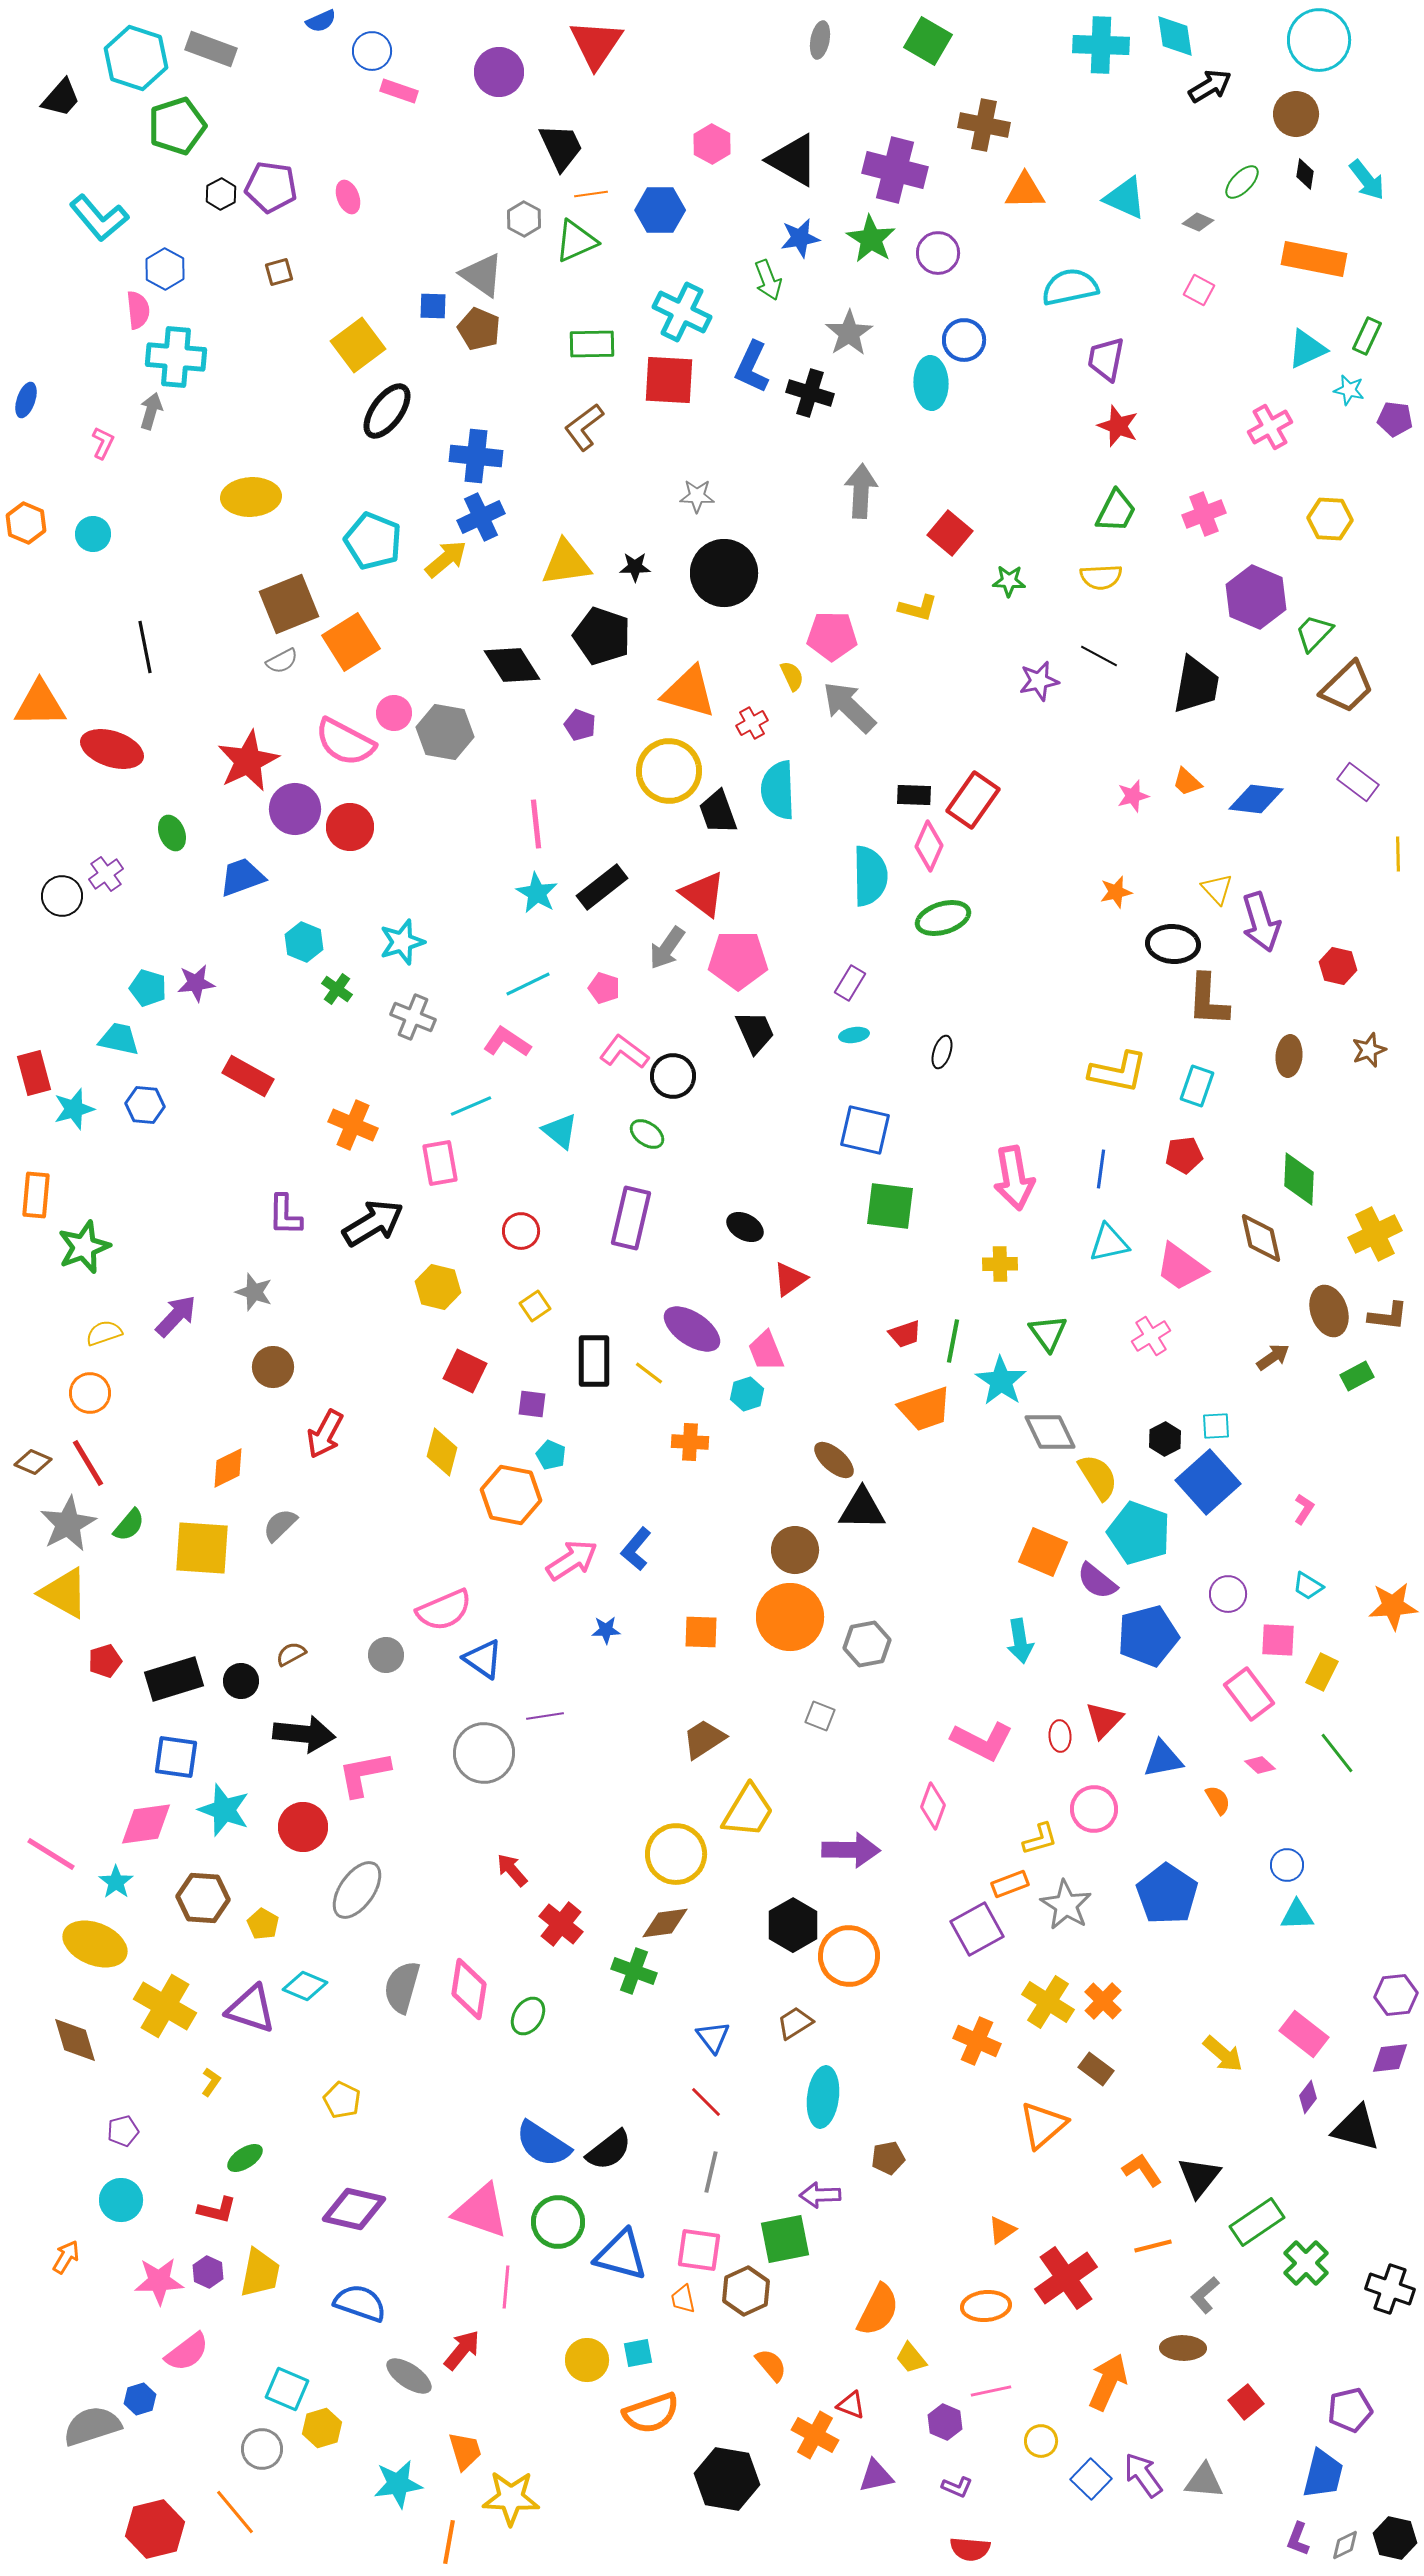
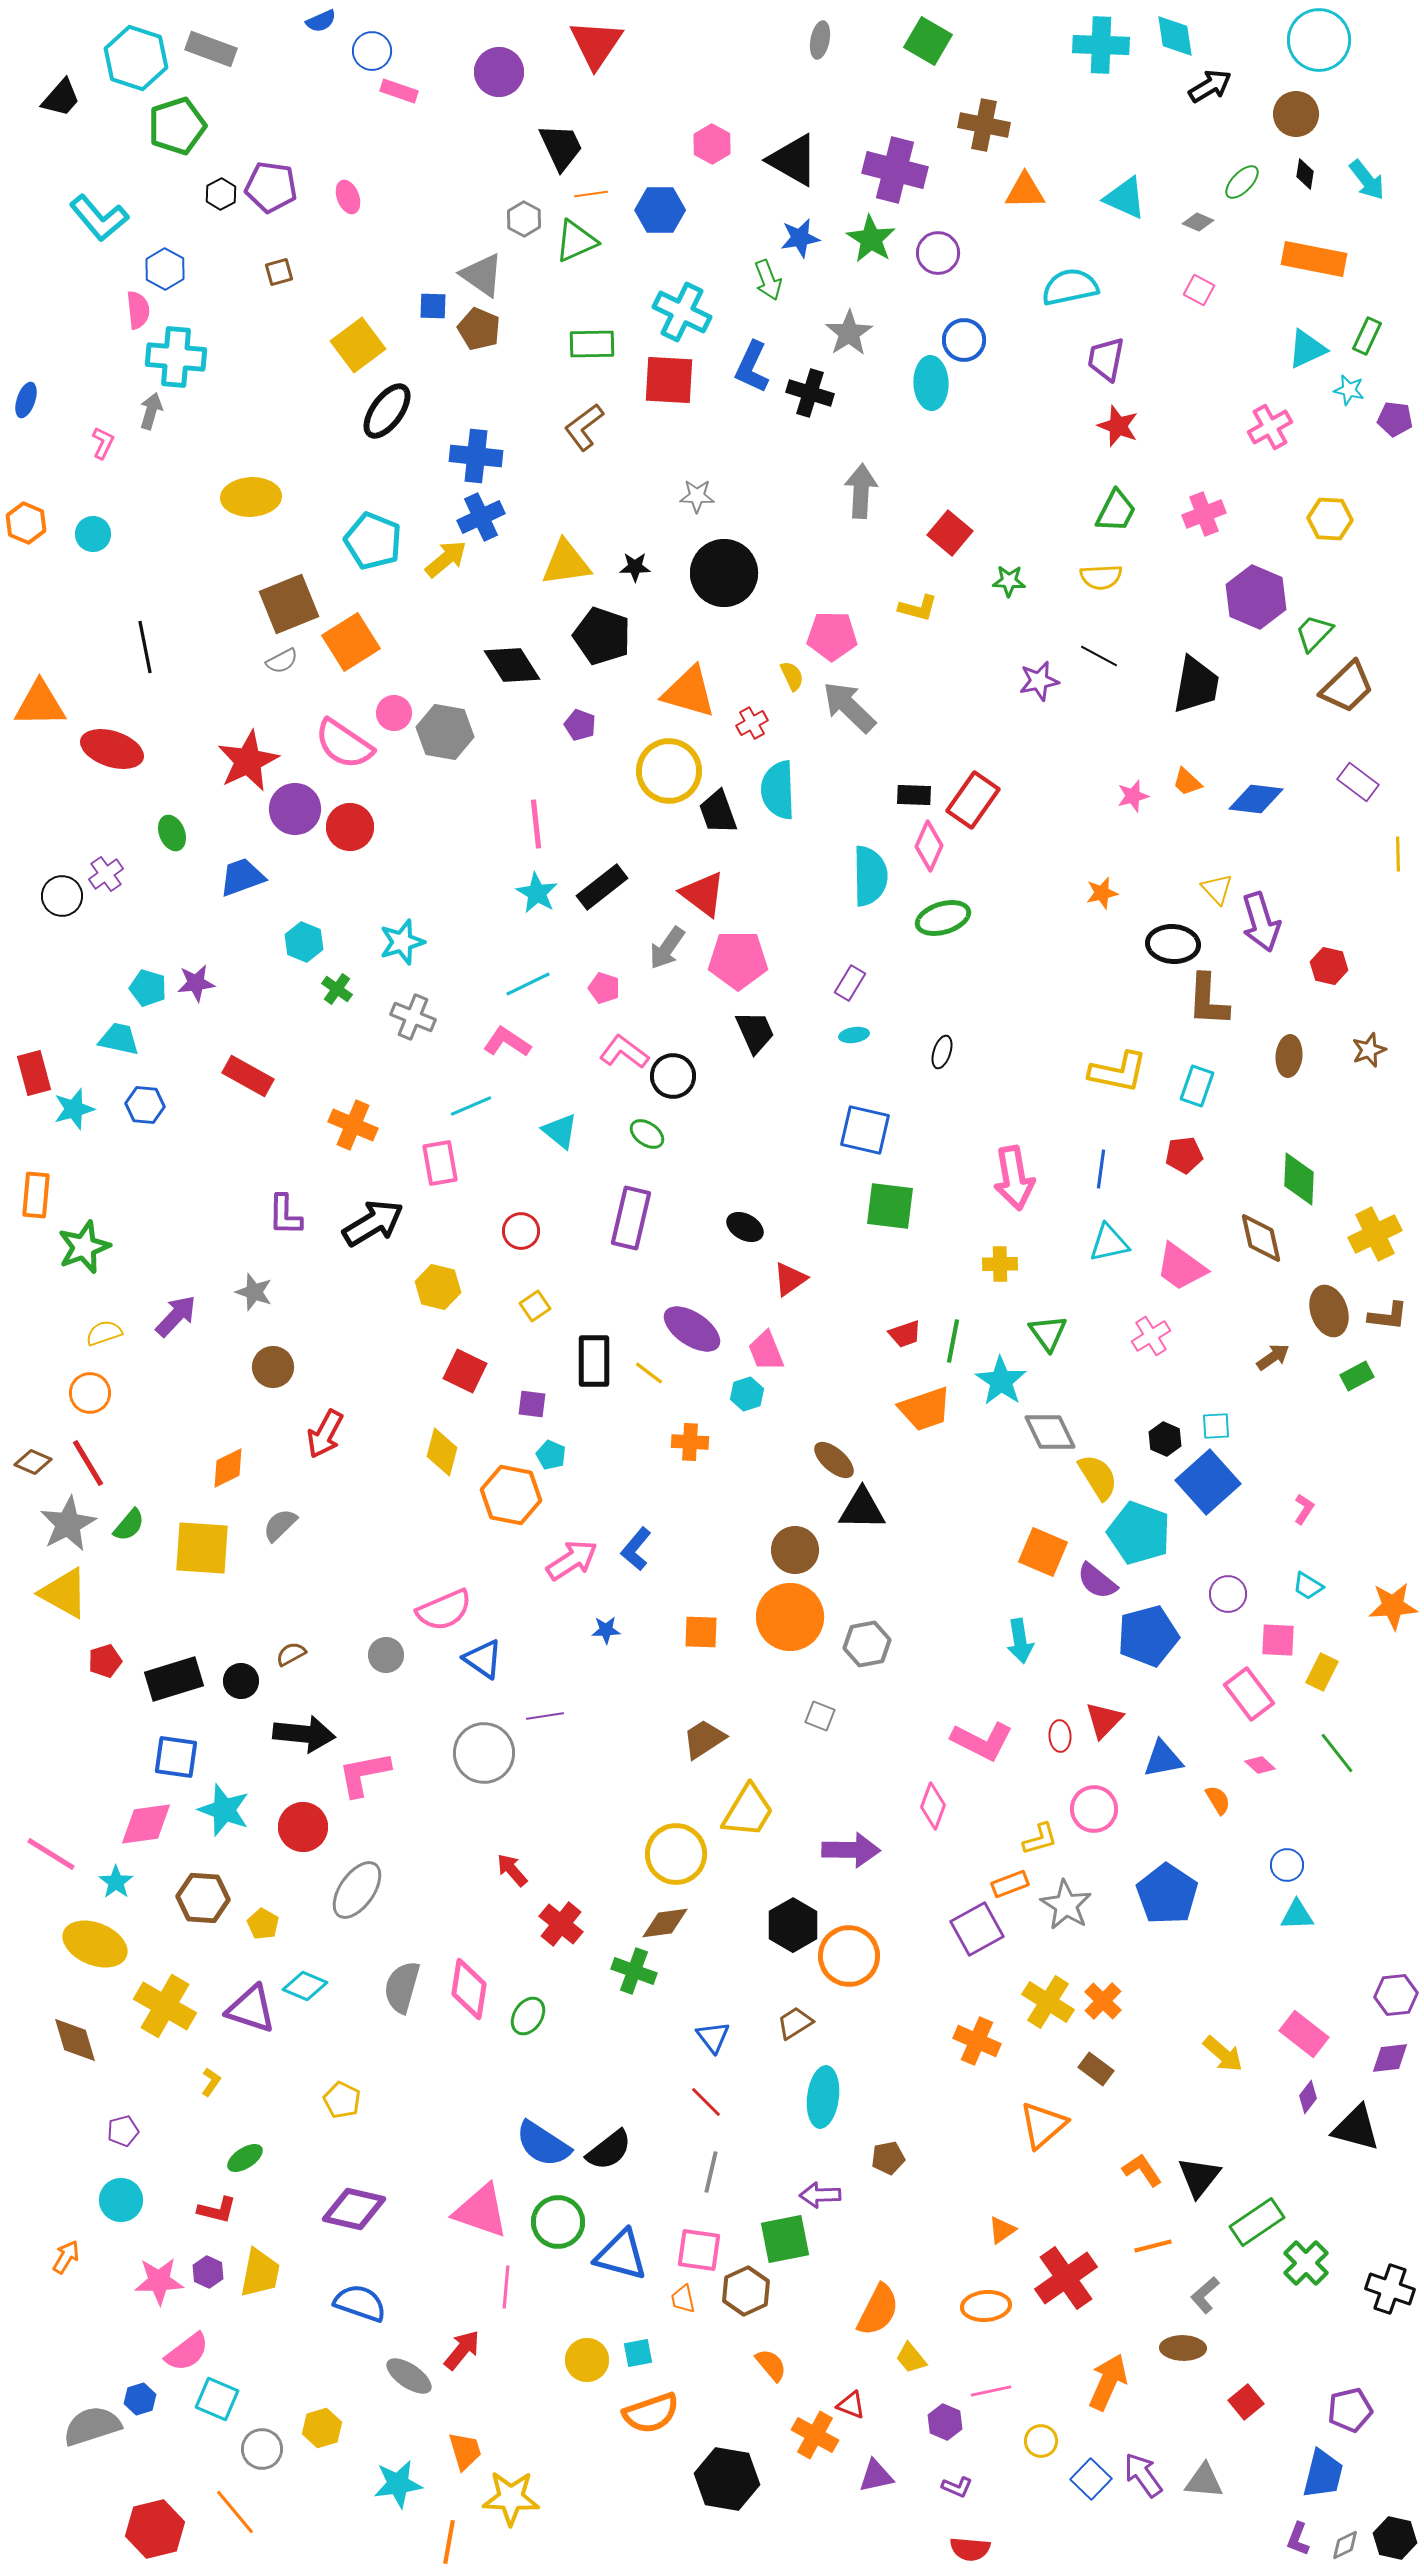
pink semicircle at (345, 742): moved 1 px left, 2 px down; rotated 6 degrees clockwise
orange star at (1116, 892): moved 14 px left, 1 px down
red hexagon at (1338, 966): moved 9 px left
black hexagon at (1165, 1439): rotated 8 degrees counterclockwise
cyan square at (287, 2389): moved 70 px left, 10 px down
